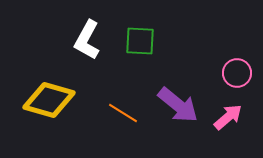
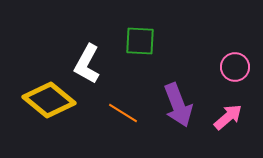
white L-shape: moved 24 px down
pink circle: moved 2 px left, 6 px up
yellow diamond: rotated 24 degrees clockwise
purple arrow: rotated 30 degrees clockwise
